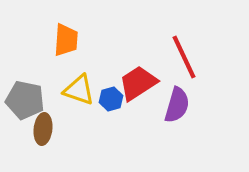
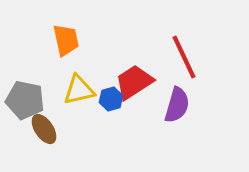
orange trapezoid: rotated 16 degrees counterclockwise
red trapezoid: moved 4 px left, 1 px up
yellow triangle: rotated 32 degrees counterclockwise
brown ellipse: moved 1 px right; rotated 40 degrees counterclockwise
